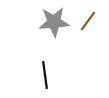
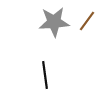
brown line: moved 1 px left
